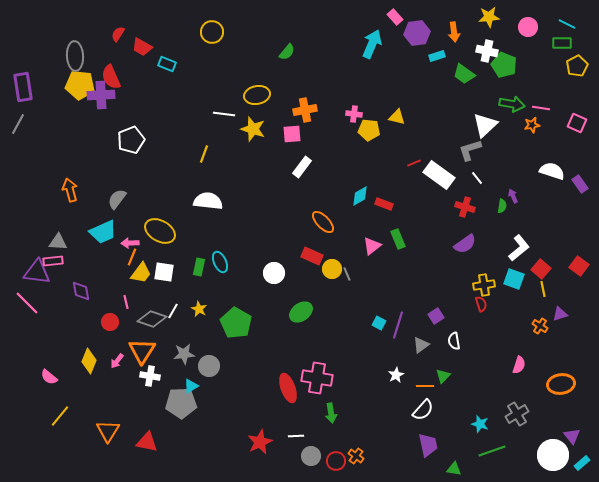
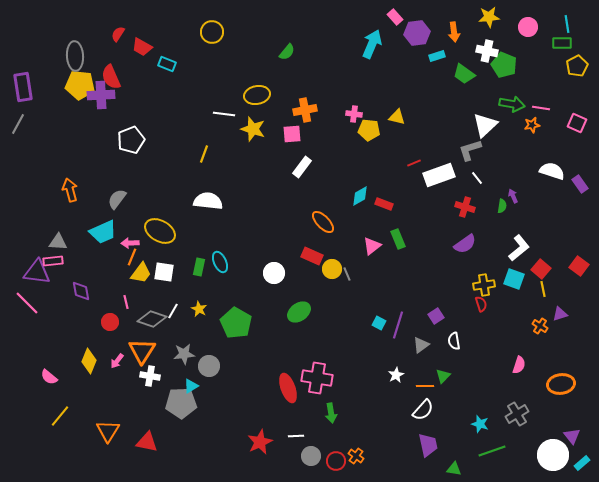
cyan line at (567, 24): rotated 54 degrees clockwise
white rectangle at (439, 175): rotated 56 degrees counterclockwise
green ellipse at (301, 312): moved 2 px left
